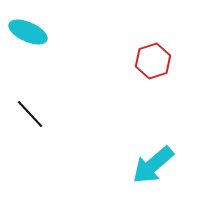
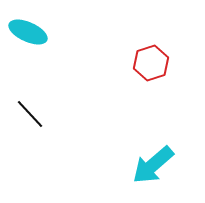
red hexagon: moved 2 px left, 2 px down
